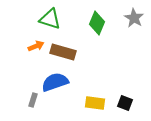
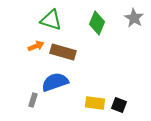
green triangle: moved 1 px right, 1 px down
black square: moved 6 px left, 2 px down
